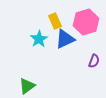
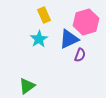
yellow rectangle: moved 11 px left, 6 px up
blue triangle: moved 4 px right
purple semicircle: moved 14 px left, 6 px up
